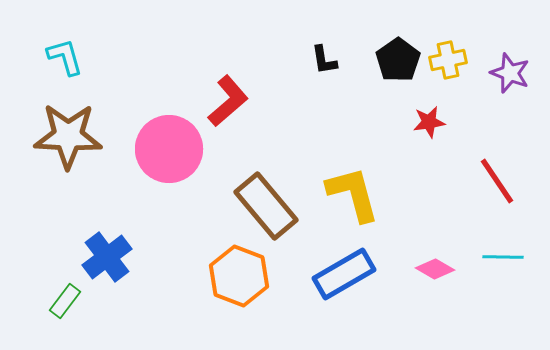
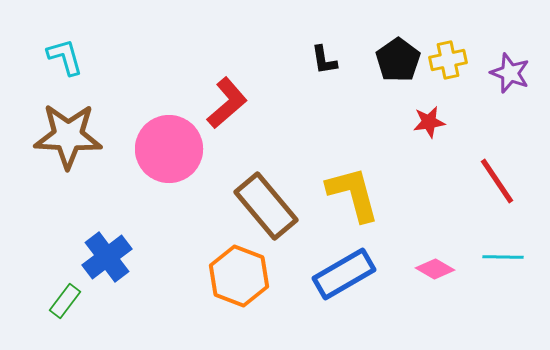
red L-shape: moved 1 px left, 2 px down
